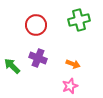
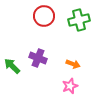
red circle: moved 8 px right, 9 px up
